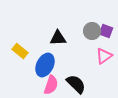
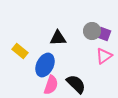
purple square: moved 2 px left, 3 px down
